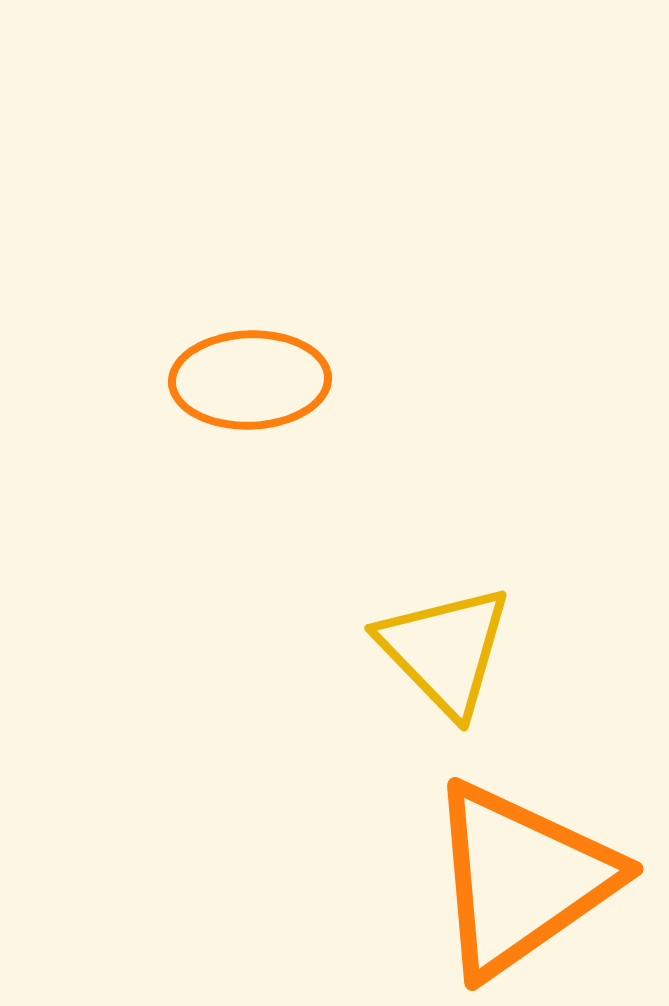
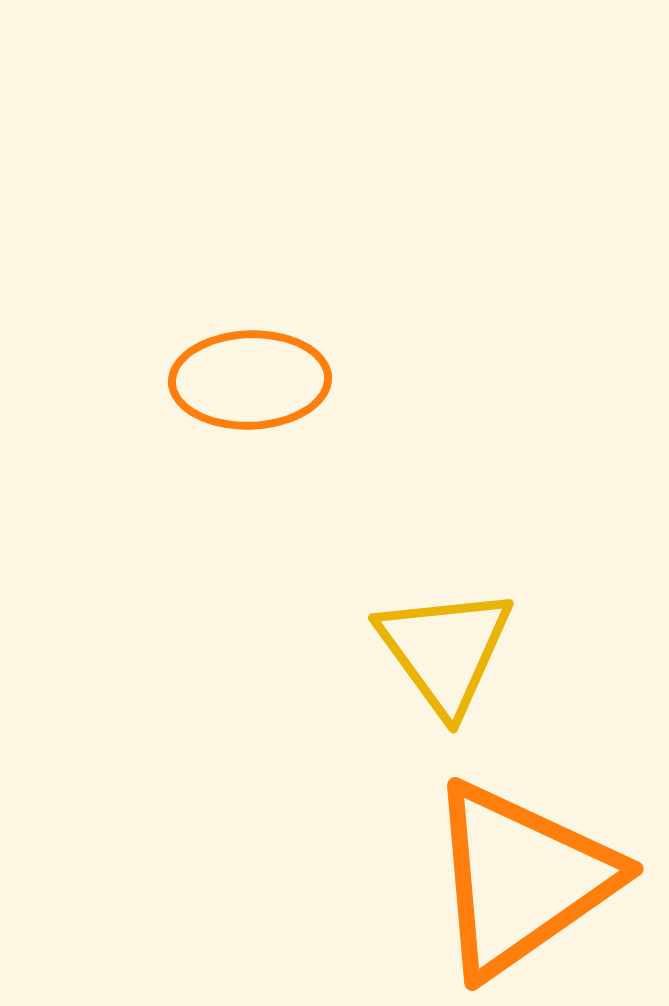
yellow triangle: rotated 8 degrees clockwise
